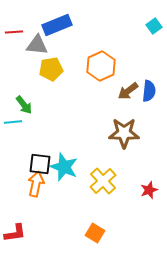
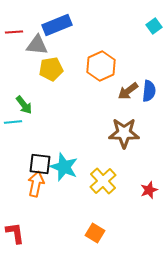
red L-shape: rotated 90 degrees counterclockwise
